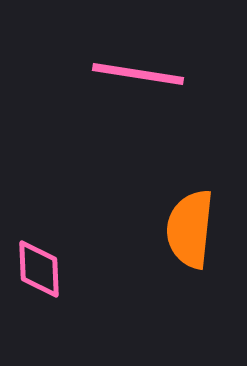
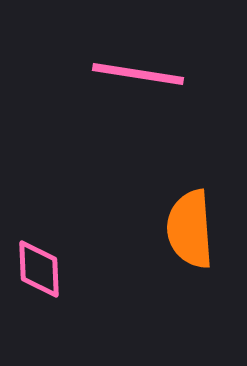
orange semicircle: rotated 10 degrees counterclockwise
